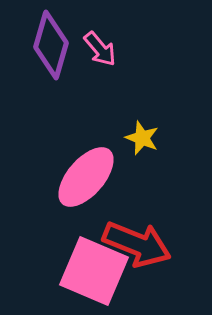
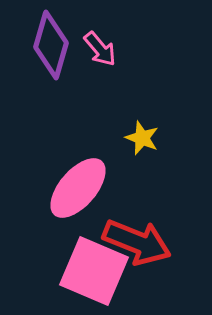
pink ellipse: moved 8 px left, 11 px down
red arrow: moved 2 px up
